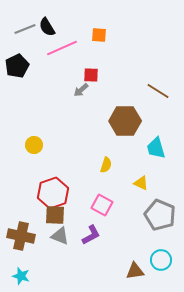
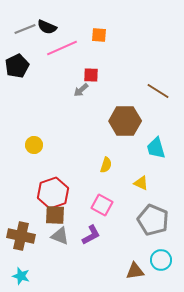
black semicircle: rotated 36 degrees counterclockwise
gray pentagon: moved 7 px left, 5 px down
